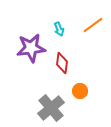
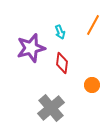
orange line: rotated 25 degrees counterclockwise
cyan arrow: moved 1 px right, 3 px down
purple star: rotated 8 degrees counterclockwise
orange circle: moved 12 px right, 6 px up
